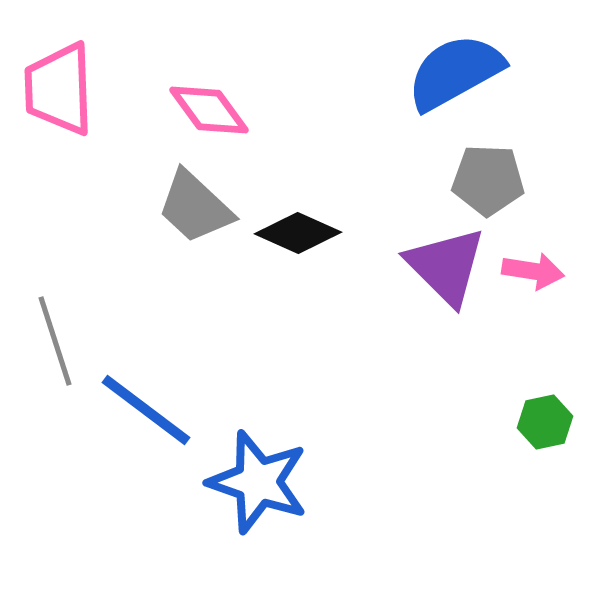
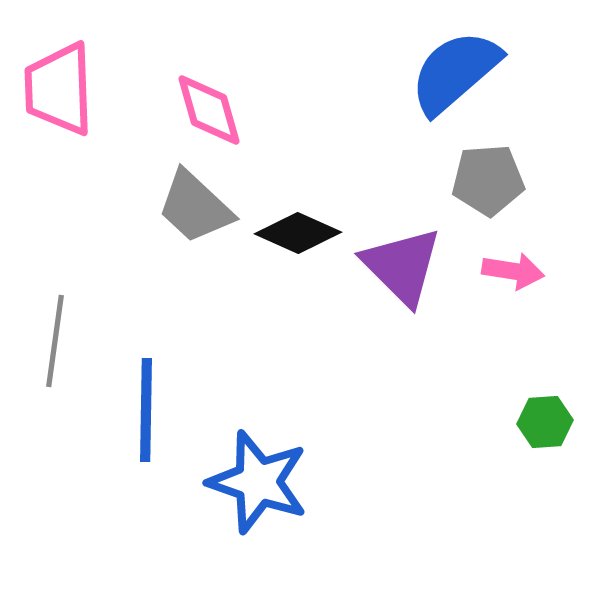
blue semicircle: rotated 12 degrees counterclockwise
pink diamond: rotated 20 degrees clockwise
gray pentagon: rotated 6 degrees counterclockwise
purple triangle: moved 44 px left
pink arrow: moved 20 px left
gray line: rotated 26 degrees clockwise
blue line: rotated 54 degrees clockwise
green hexagon: rotated 8 degrees clockwise
